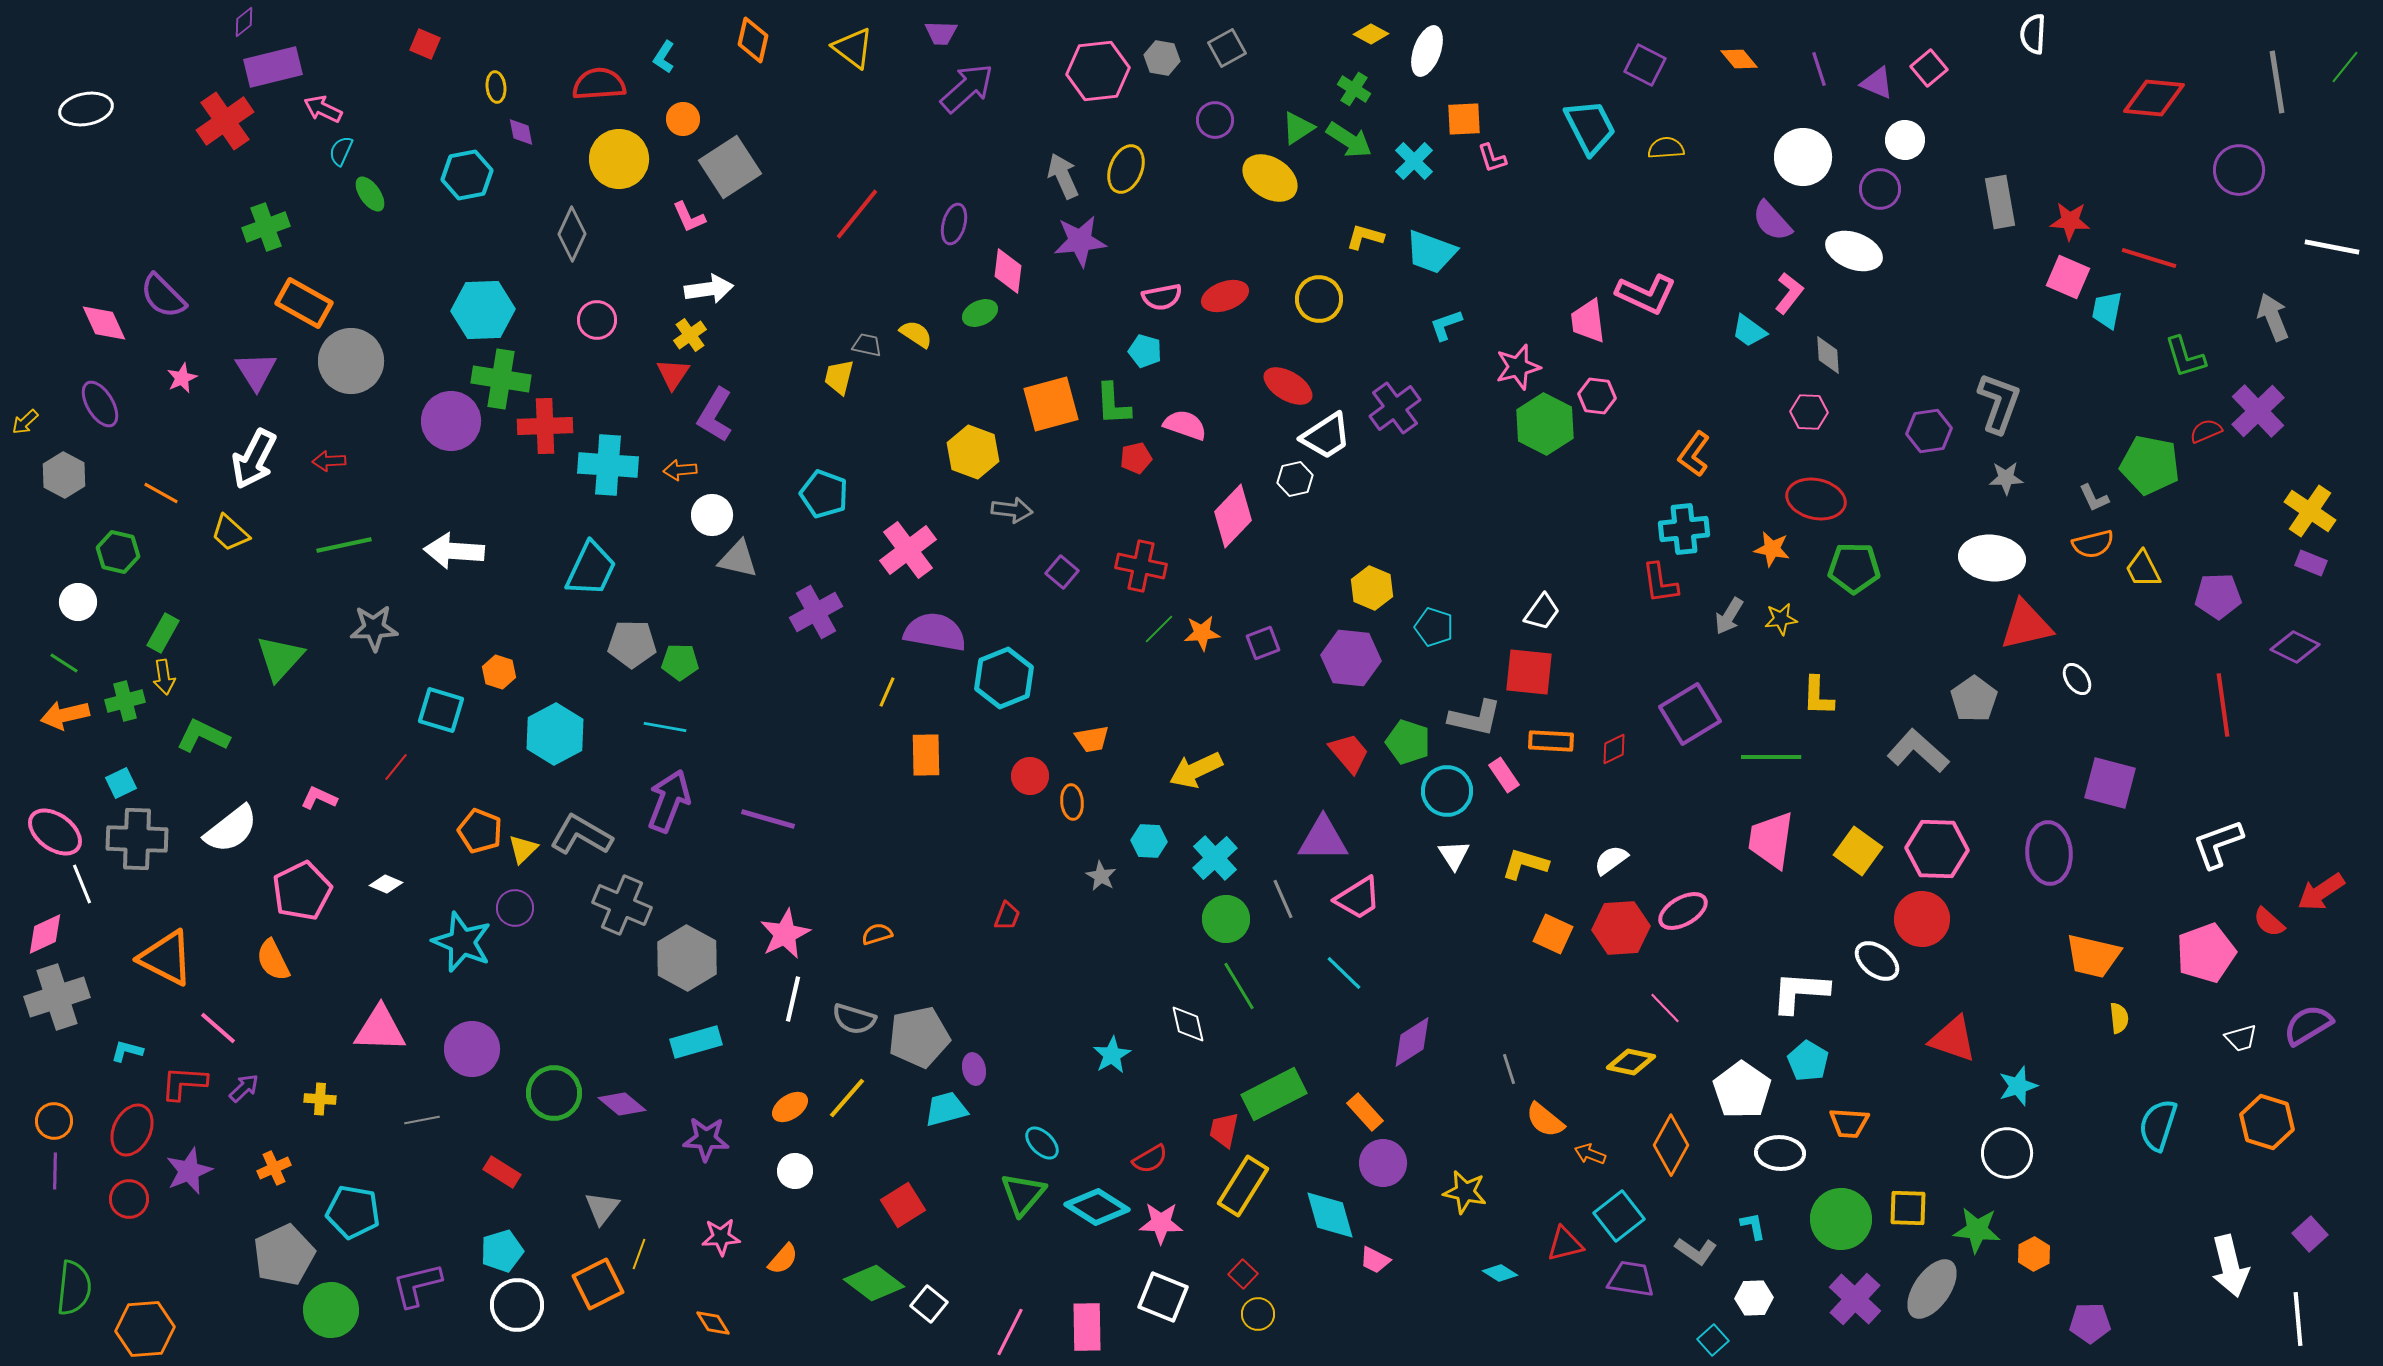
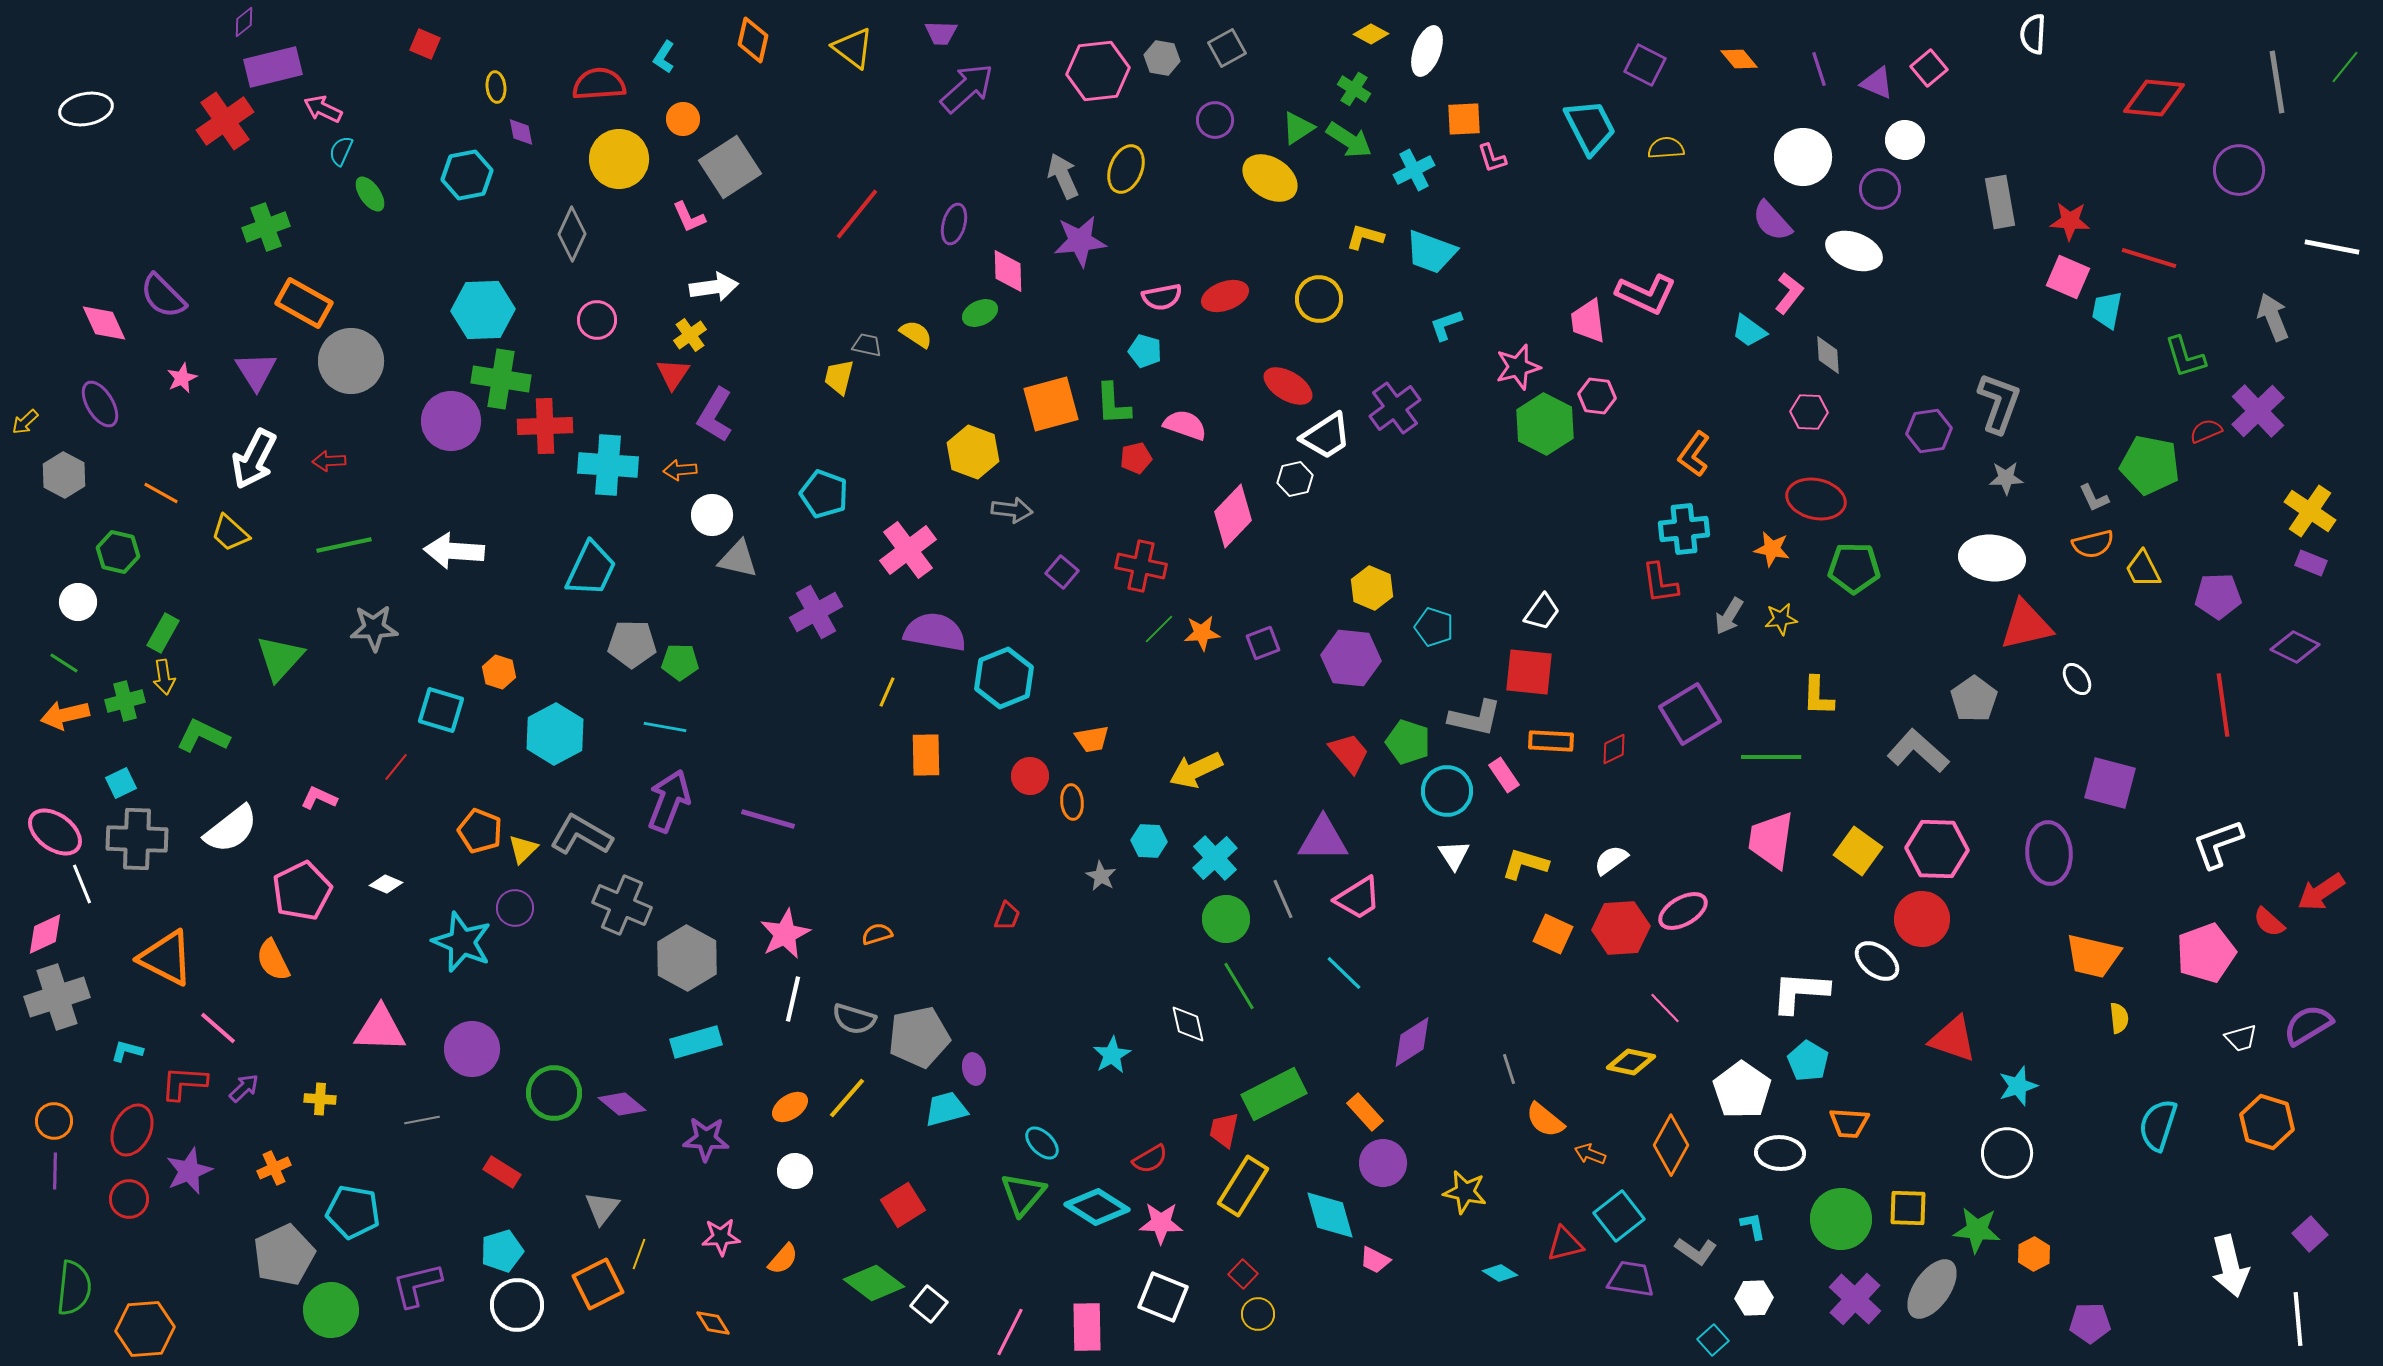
cyan cross at (1414, 161): moved 9 px down; rotated 18 degrees clockwise
pink diamond at (1008, 271): rotated 9 degrees counterclockwise
white arrow at (709, 289): moved 5 px right, 2 px up
